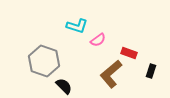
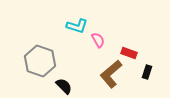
pink semicircle: rotated 84 degrees counterclockwise
gray hexagon: moved 4 px left
black rectangle: moved 4 px left, 1 px down
